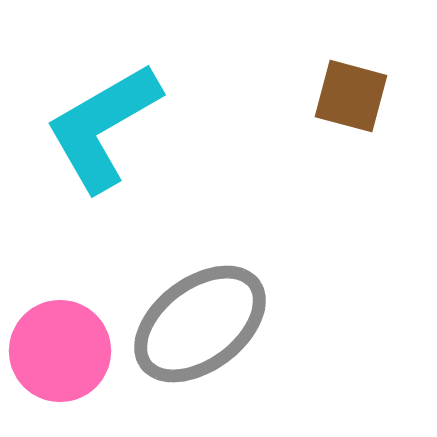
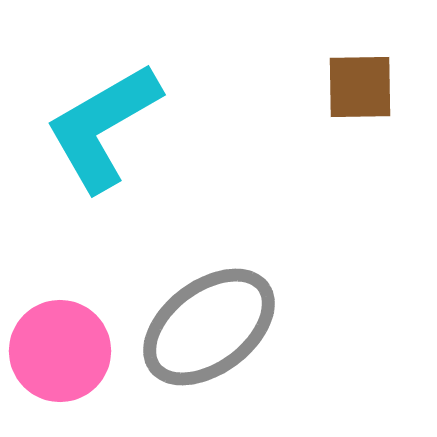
brown square: moved 9 px right, 9 px up; rotated 16 degrees counterclockwise
gray ellipse: moved 9 px right, 3 px down
